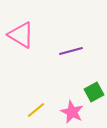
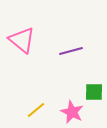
pink triangle: moved 1 px right, 5 px down; rotated 8 degrees clockwise
green square: rotated 30 degrees clockwise
